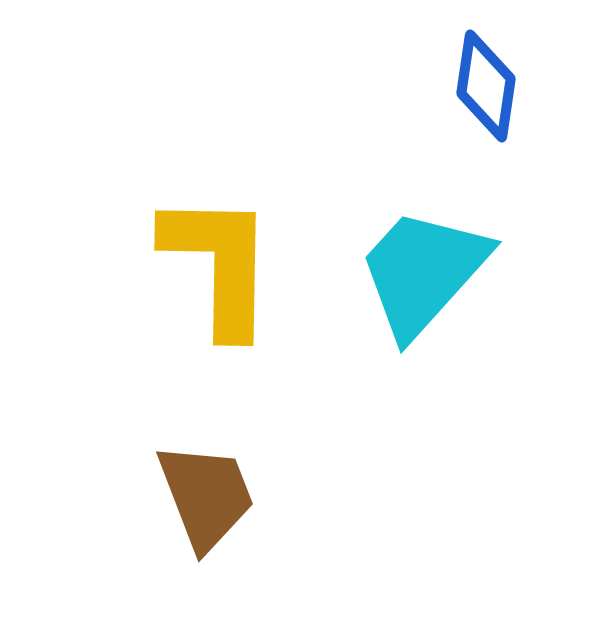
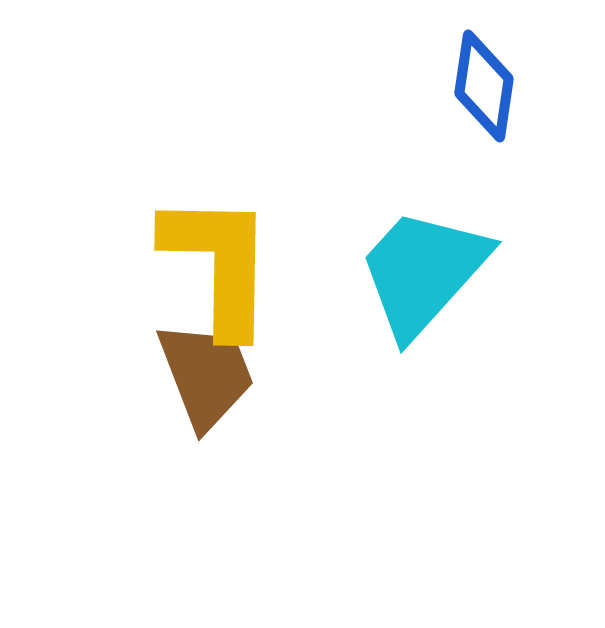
blue diamond: moved 2 px left
brown trapezoid: moved 121 px up
